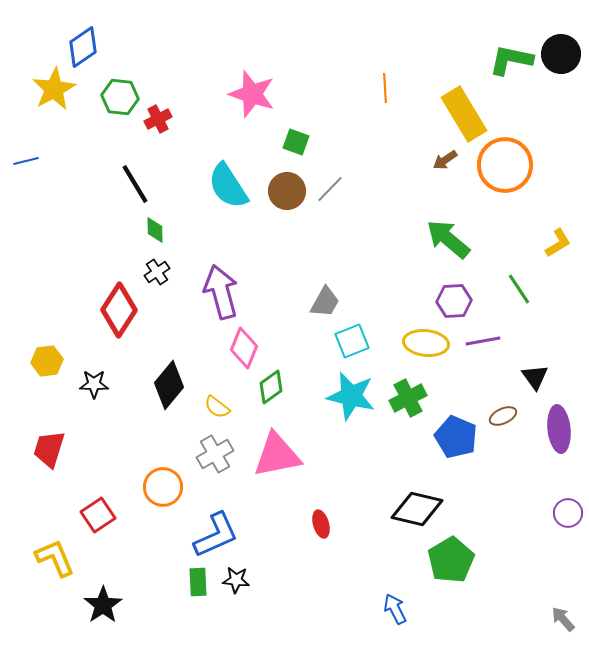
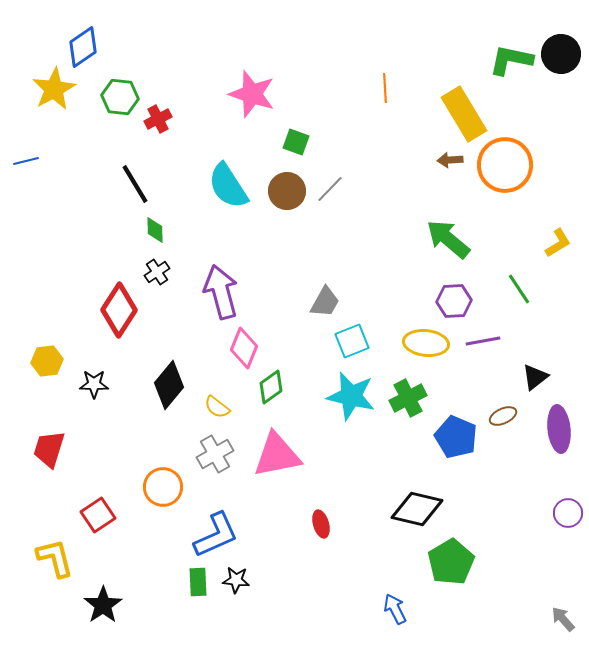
brown arrow at (445, 160): moved 5 px right; rotated 30 degrees clockwise
black triangle at (535, 377): rotated 28 degrees clockwise
yellow L-shape at (55, 558): rotated 9 degrees clockwise
green pentagon at (451, 560): moved 2 px down
